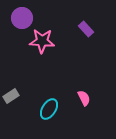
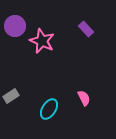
purple circle: moved 7 px left, 8 px down
pink star: rotated 20 degrees clockwise
